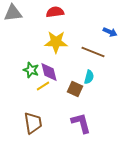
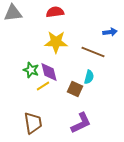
blue arrow: rotated 32 degrees counterclockwise
purple L-shape: rotated 80 degrees clockwise
